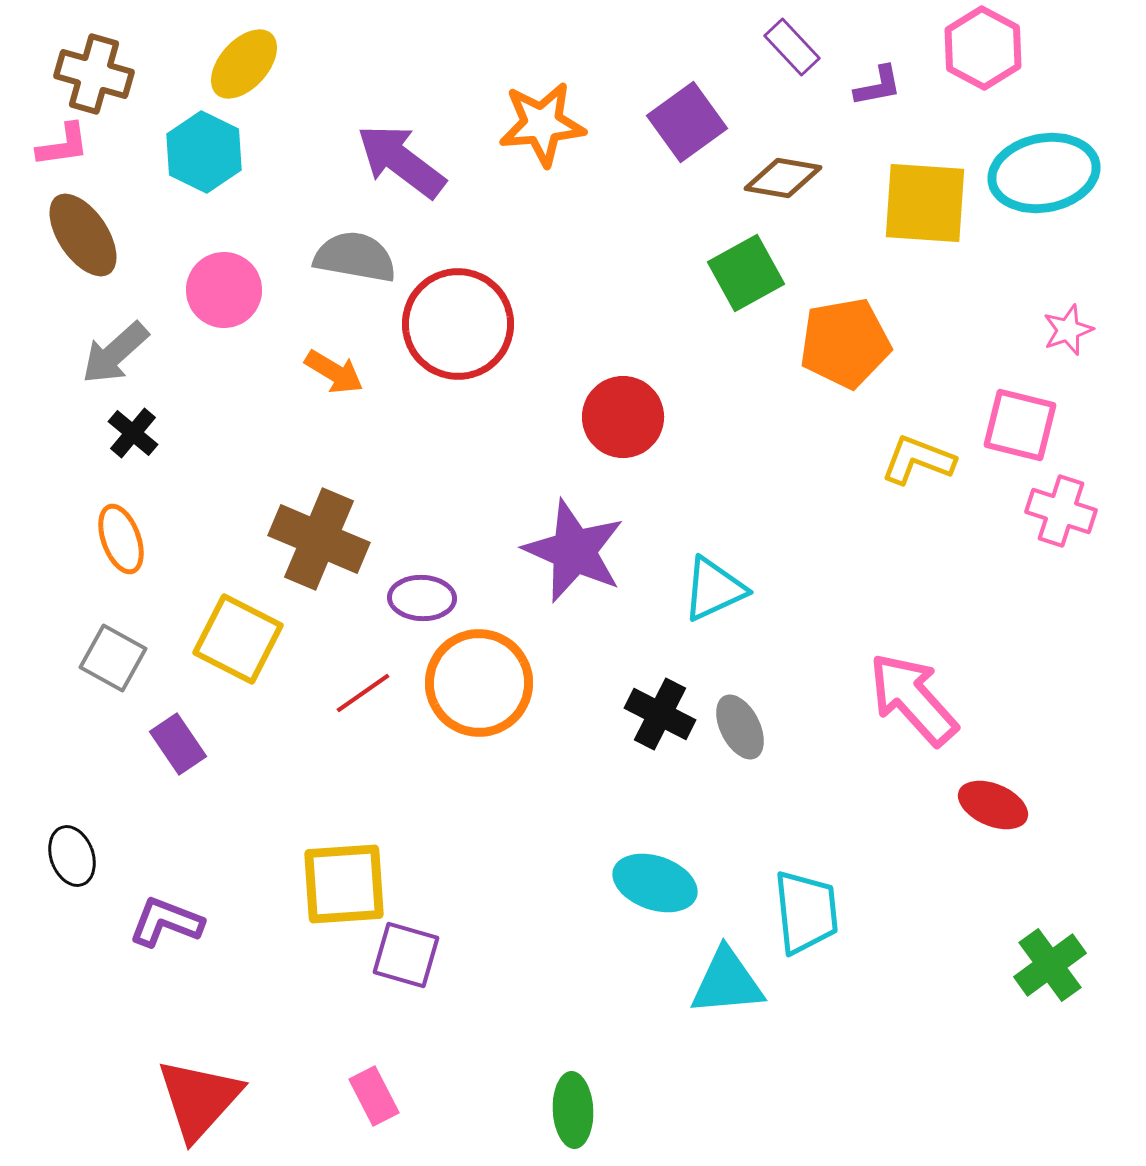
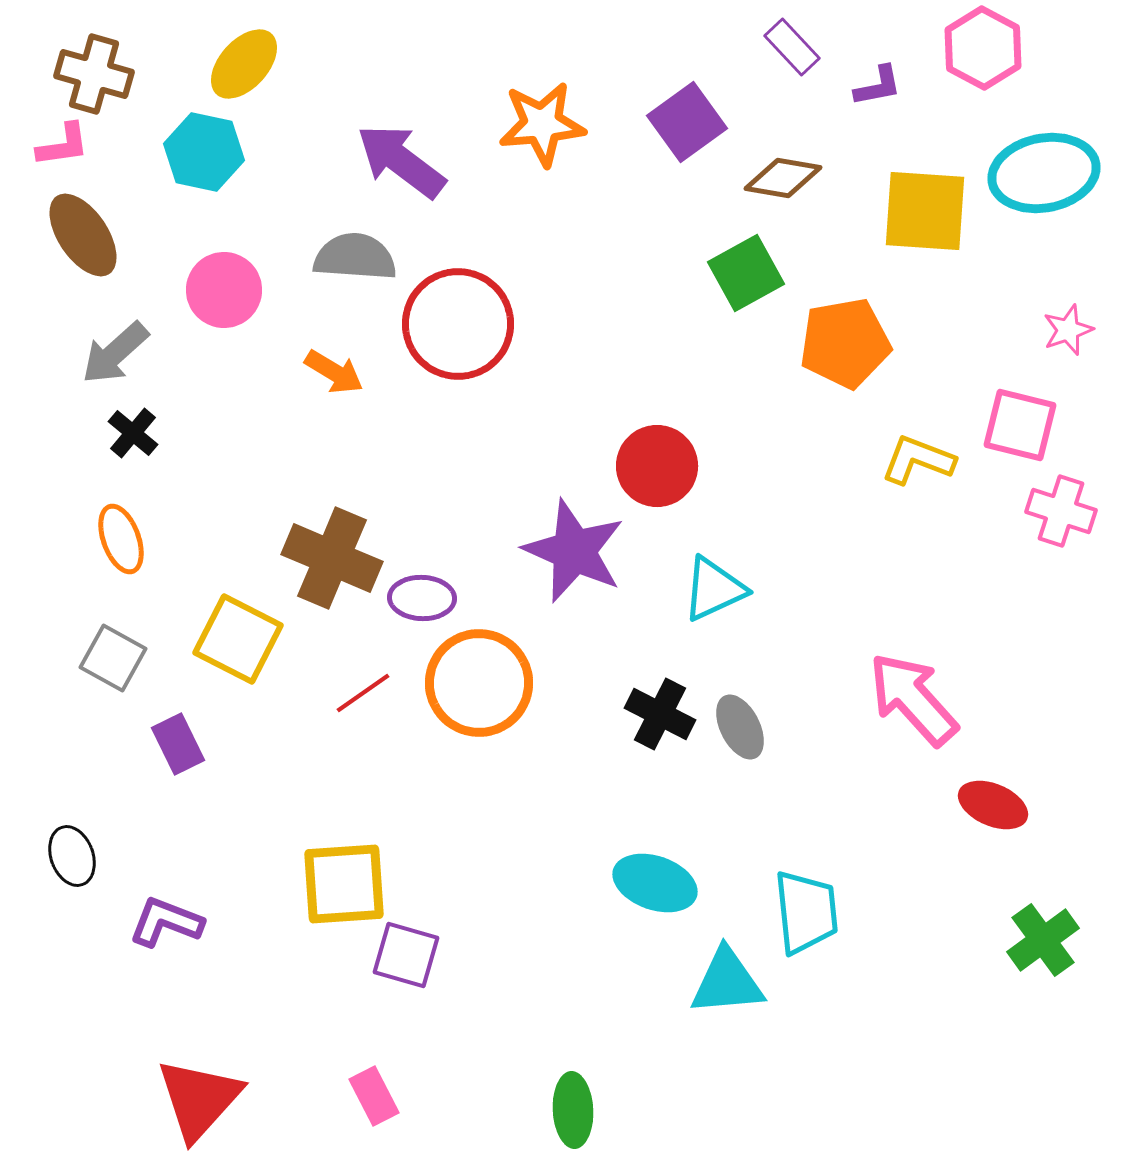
cyan hexagon at (204, 152): rotated 14 degrees counterclockwise
yellow square at (925, 203): moved 8 px down
gray semicircle at (355, 257): rotated 6 degrees counterclockwise
red circle at (623, 417): moved 34 px right, 49 px down
brown cross at (319, 539): moved 13 px right, 19 px down
purple rectangle at (178, 744): rotated 8 degrees clockwise
green cross at (1050, 965): moved 7 px left, 25 px up
